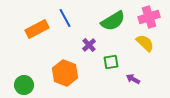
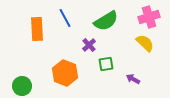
green semicircle: moved 7 px left
orange rectangle: rotated 65 degrees counterclockwise
green square: moved 5 px left, 2 px down
green circle: moved 2 px left, 1 px down
